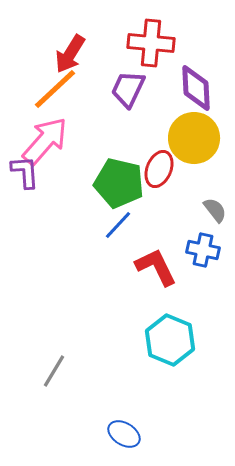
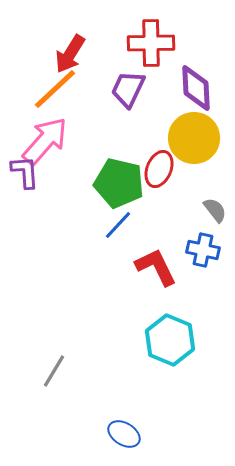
red cross: rotated 6 degrees counterclockwise
